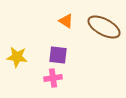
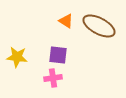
brown ellipse: moved 5 px left, 1 px up
